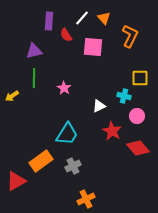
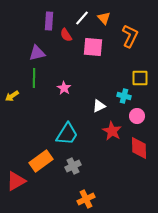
purple triangle: moved 3 px right, 2 px down
red diamond: moved 1 px right; rotated 40 degrees clockwise
